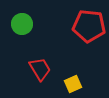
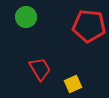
green circle: moved 4 px right, 7 px up
